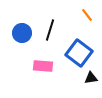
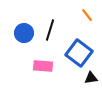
blue circle: moved 2 px right
